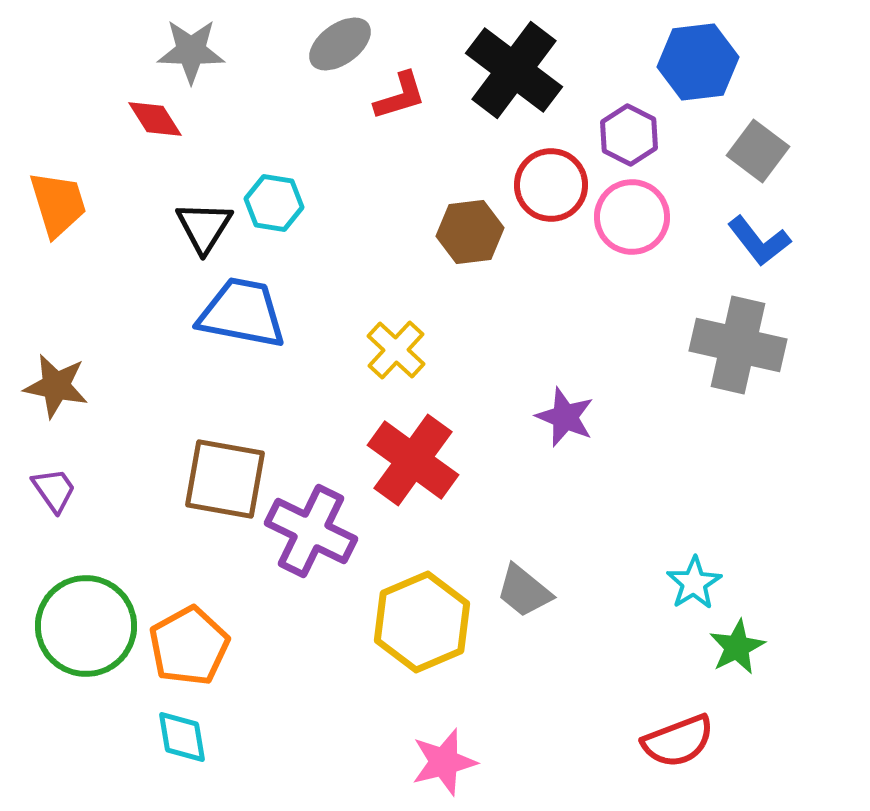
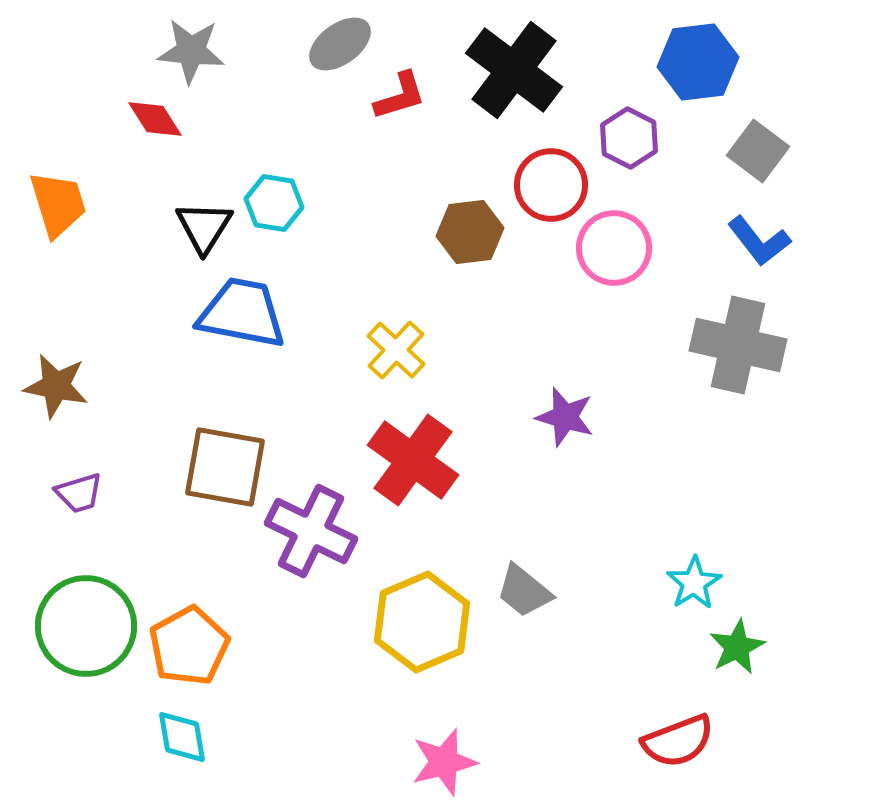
gray star: rotated 4 degrees clockwise
purple hexagon: moved 3 px down
pink circle: moved 18 px left, 31 px down
purple star: rotated 6 degrees counterclockwise
brown square: moved 12 px up
purple trapezoid: moved 25 px right, 3 px down; rotated 108 degrees clockwise
